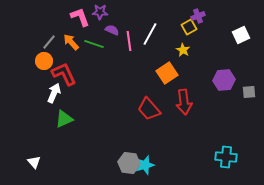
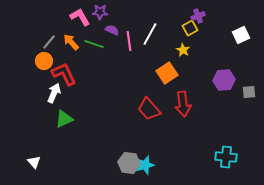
pink L-shape: rotated 10 degrees counterclockwise
yellow square: moved 1 px right, 1 px down
red arrow: moved 1 px left, 2 px down
